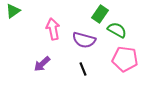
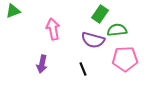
green triangle: rotated 14 degrees clockwise
green semicircle: rotated 36 degrees counterclockwise
purple semicircle: moved 9 px right
pink pentagon: rotated 10 degrees counterclockwise
purple arrow: rotated 36 degrees counterclockwise
